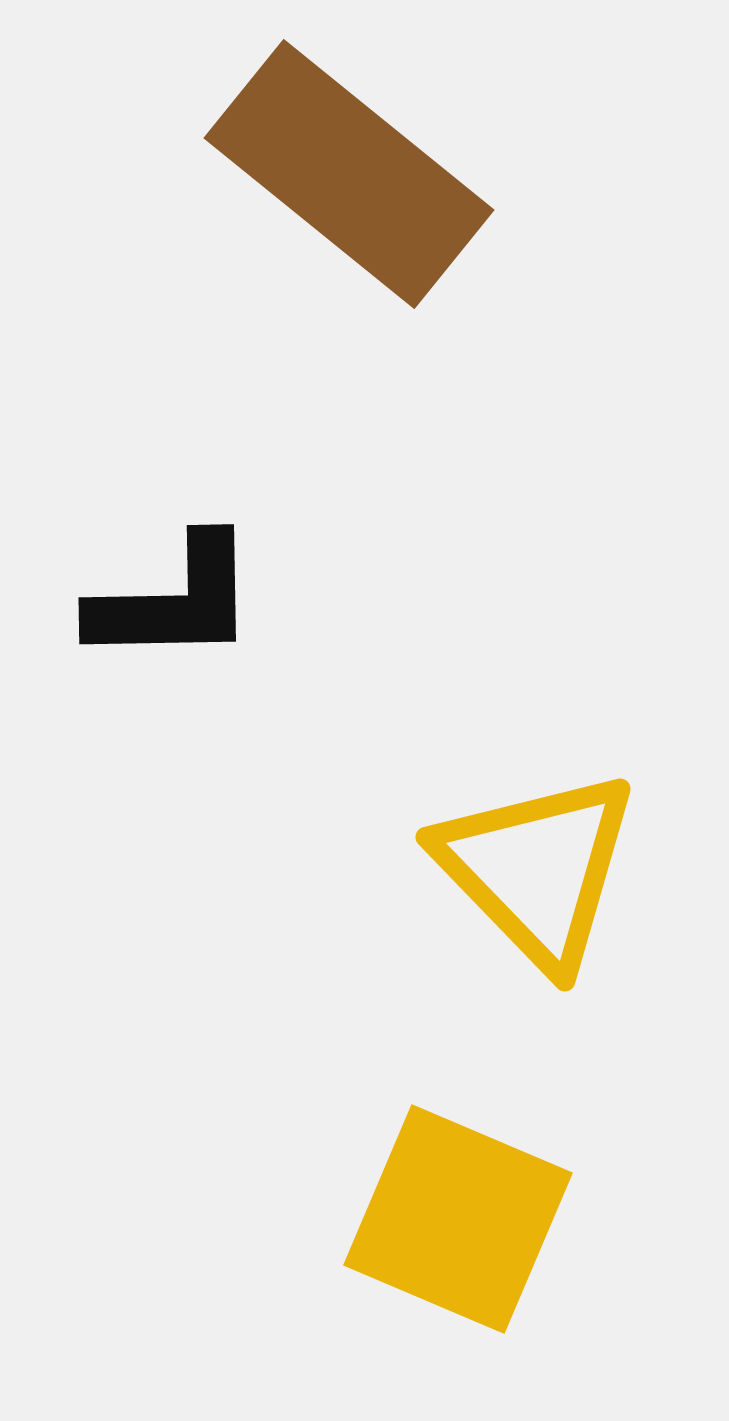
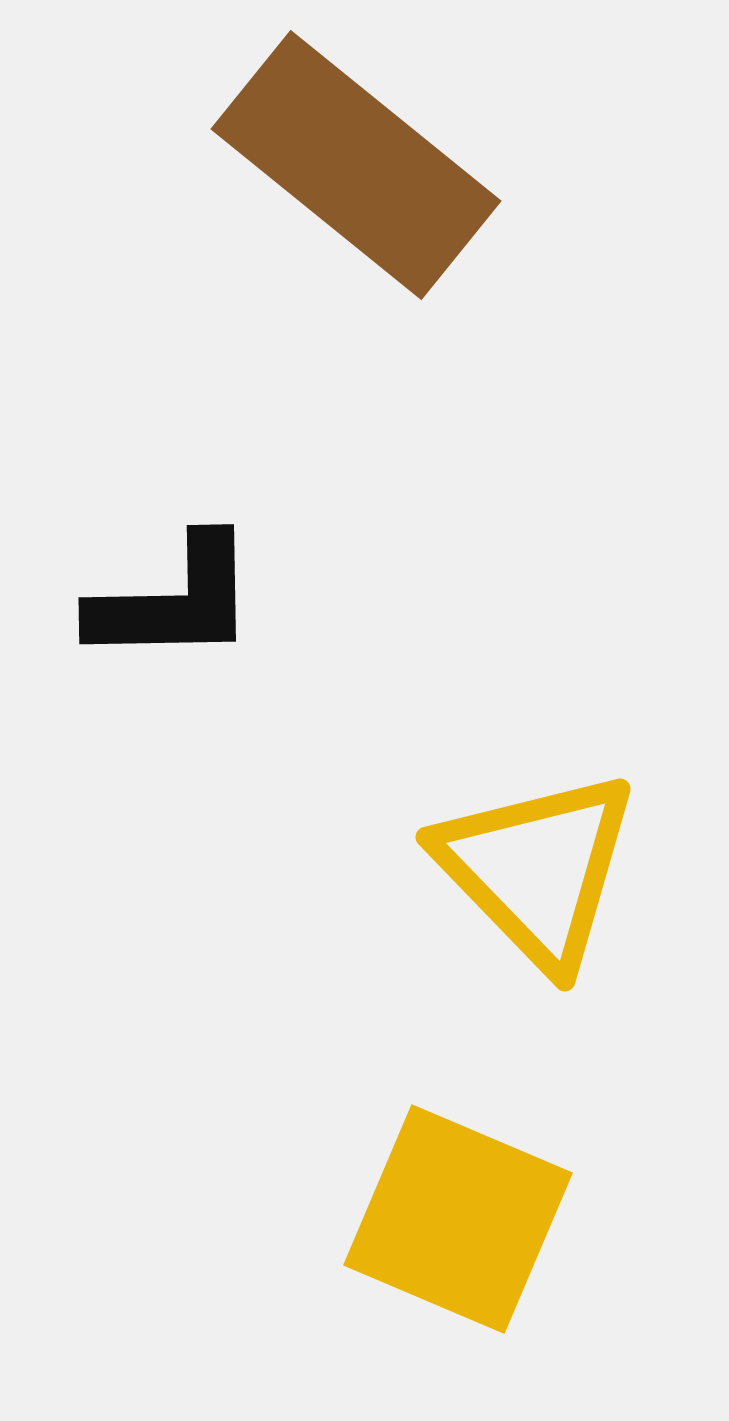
brown rectangle: moved 7 px right, 9 px up
